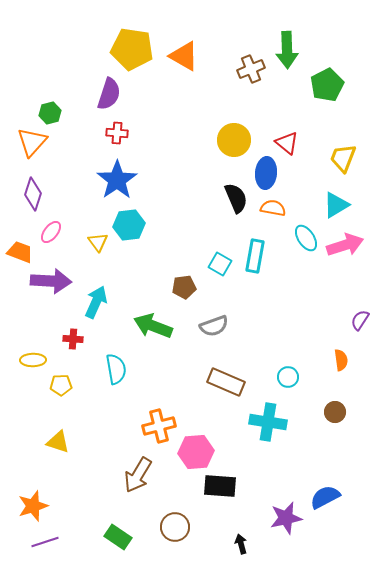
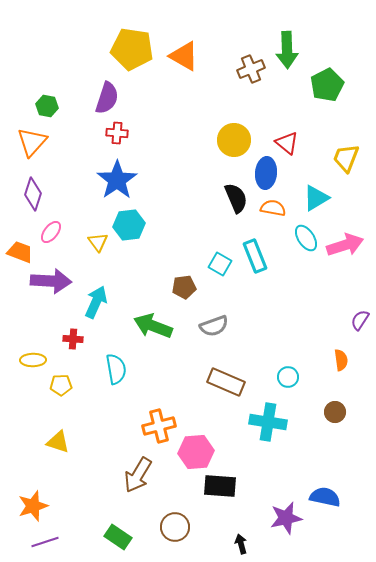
purple semicircle at (109, 94): moved 2 px left, 4 px down
green hexagon at (50, 113): moved 3 px left, 7 px up; rotated 25 degrees clockwise
yellow trapezoid at (343, 158): moved 3 px right
cyan triangle at (336, 205): moved 20 px left, 7 px up
cyan rectangle at (255, 256): rotated 32 degrees counterclockwise
blue semicircle at (325, 497): rotated 40 degrees clockwise
